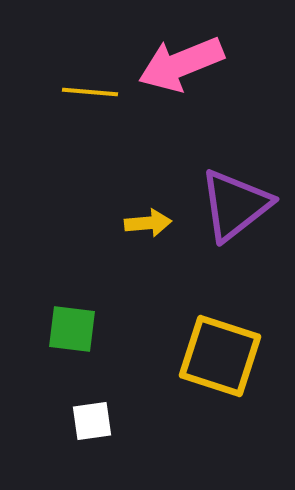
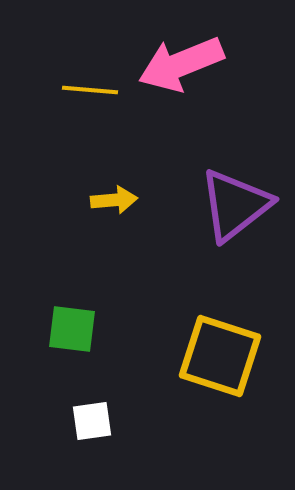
yellow line: moved 2 px up
yellow arrow: moved 34 px left, 23 px up
